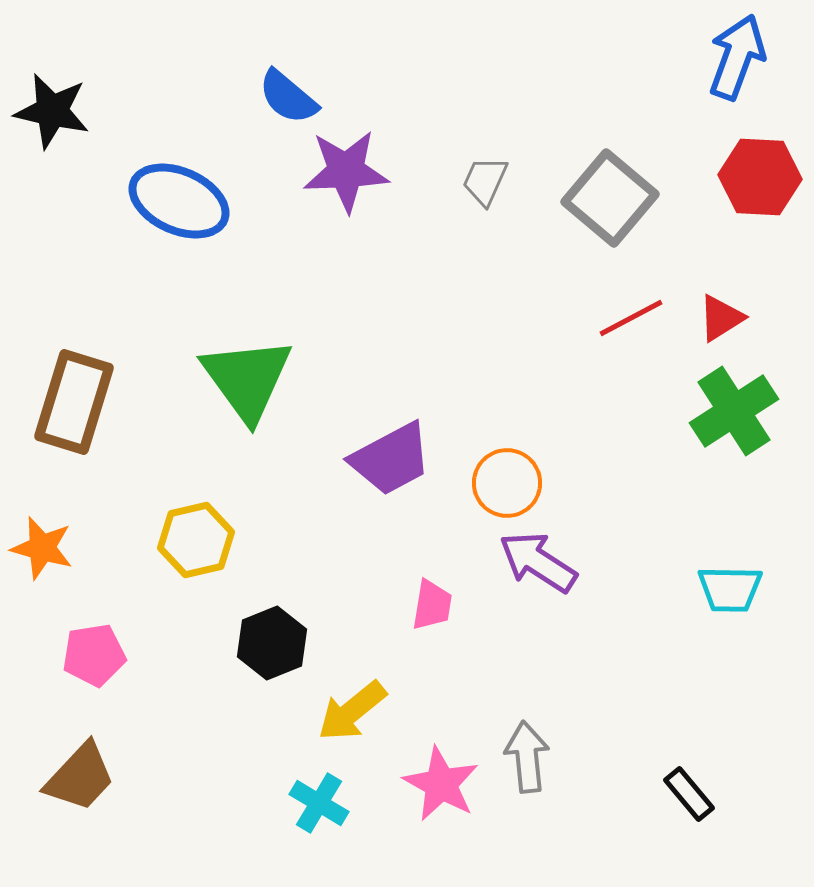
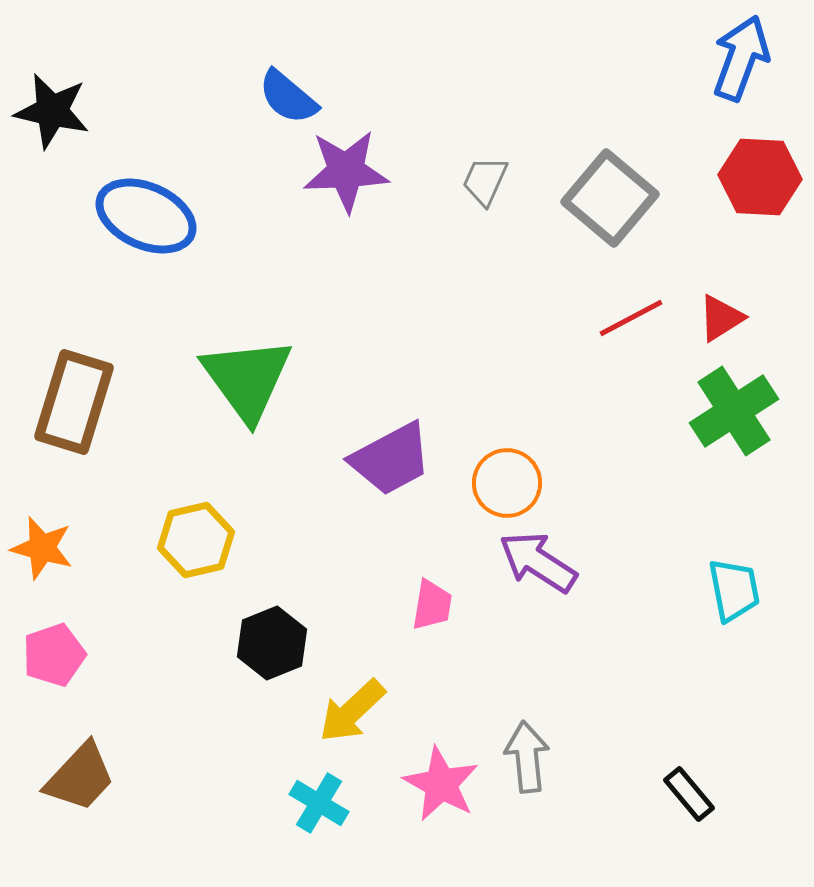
blue arrow: moved 4 px right, 1 px down
blue ellipse: moved 33 px left, 15 px down
cyan trapezoid: moved 4 px right, 1 px down; rotated 102 degrees counterclockwise
pink pentagon: moved 40 px left; rotated 10 degrees counterclockwise
yellow arrow: rotated 4 degrees counterclockwise
